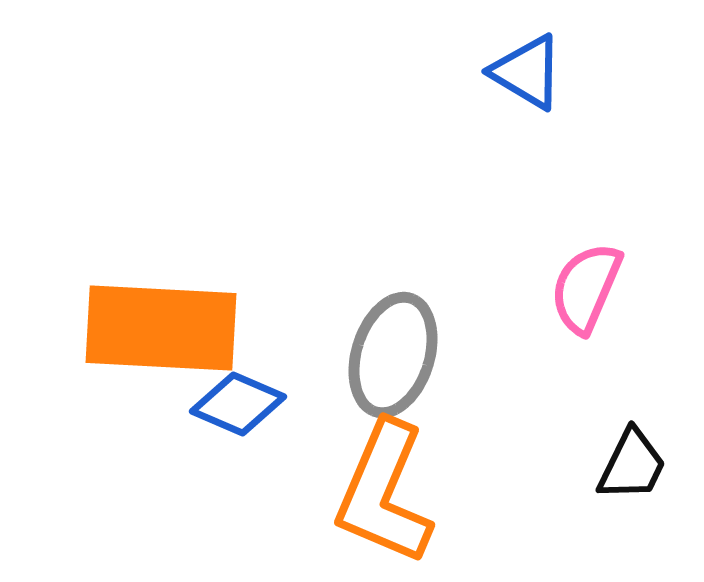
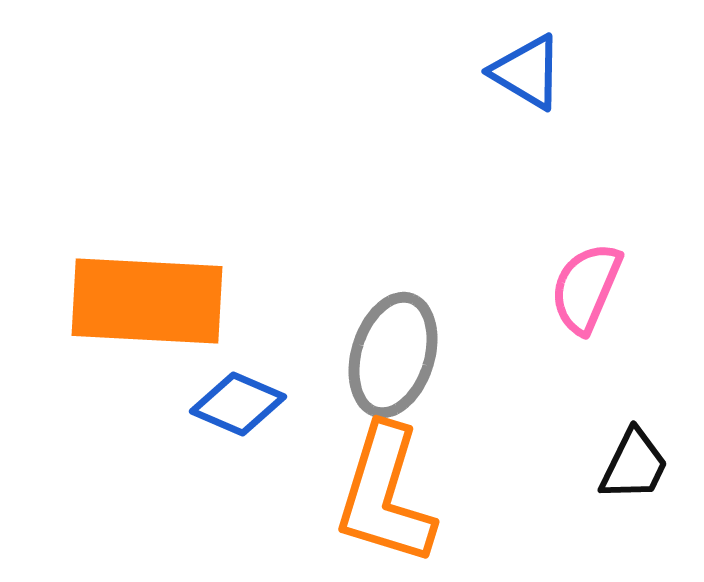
orange rectangle: moved 14 px left, 27 px up
black trapezoid: moved 2 px right
orange L-shape: moved 1 px right, 2 px down; rotated 6 degrees counterclockwise
